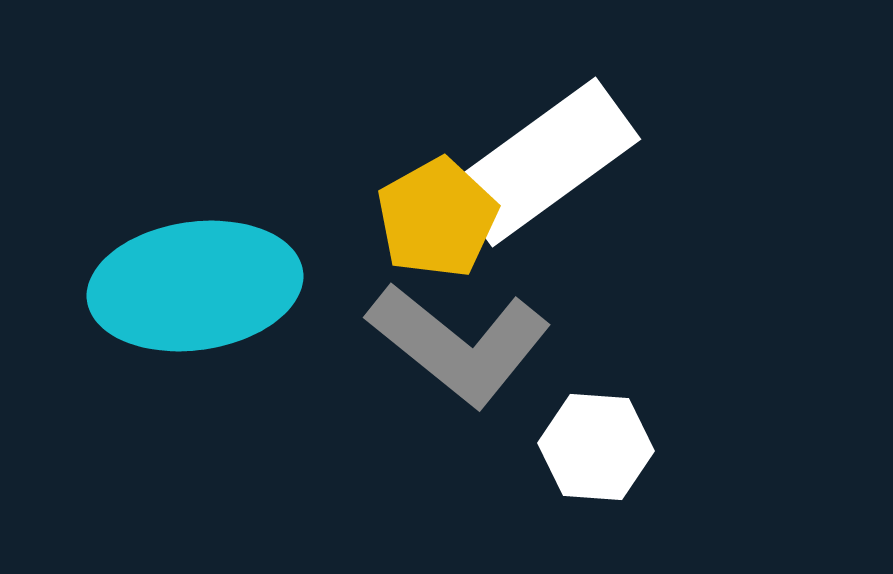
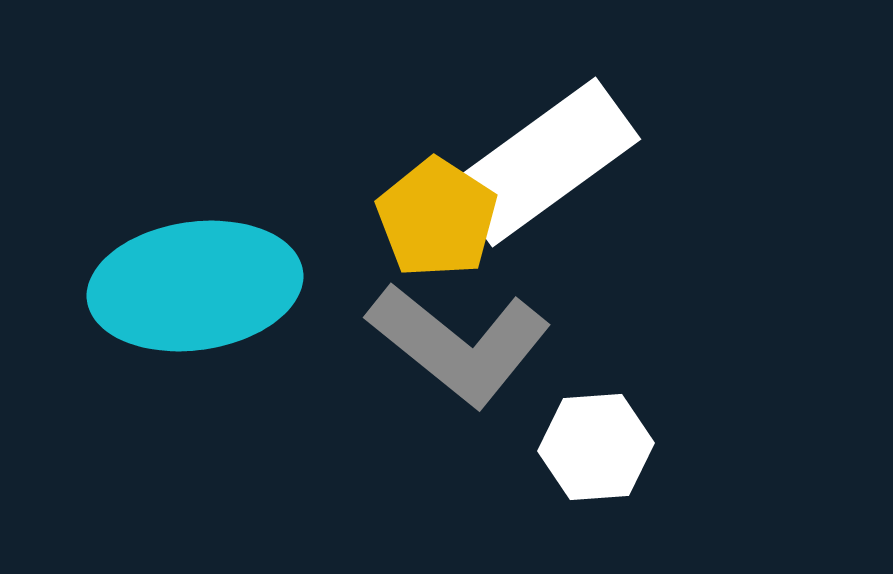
yellow pentagon: rotated 10 degrees counterclockwise
white hexagon: rotated 8 degrees counterclockwise
